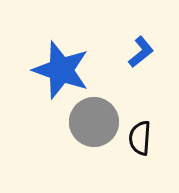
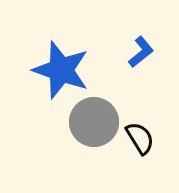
black semicircle: rotated 144 degrees clockwise
